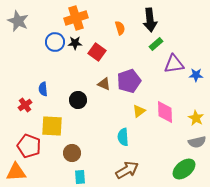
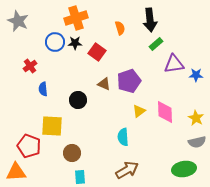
red cross: moved 5 px right, 39 px up
green ellipse: rotated 30 degrees clockwise
